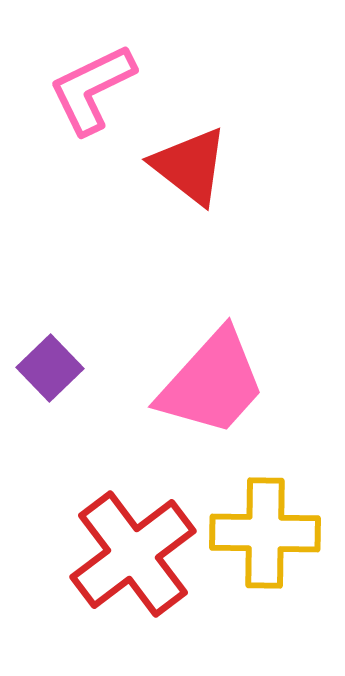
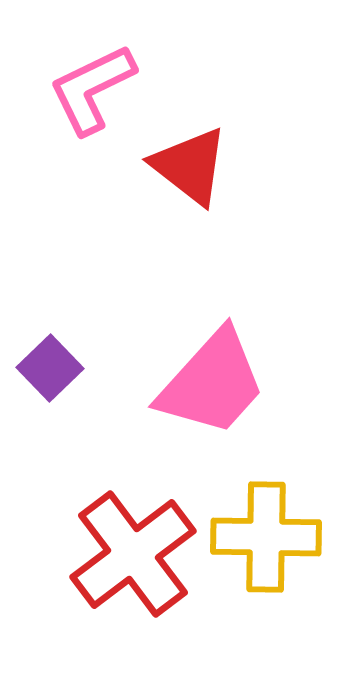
yellow cross: moved 1 px right, 4 px down
